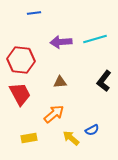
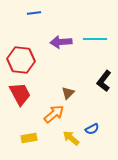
cyan line: rotated 15 degrees clockwise
brown triangle: moved 8 px right, 11 px down; rotated 40 degrees counterclockwise
blue semicircle: moved 1 px up
